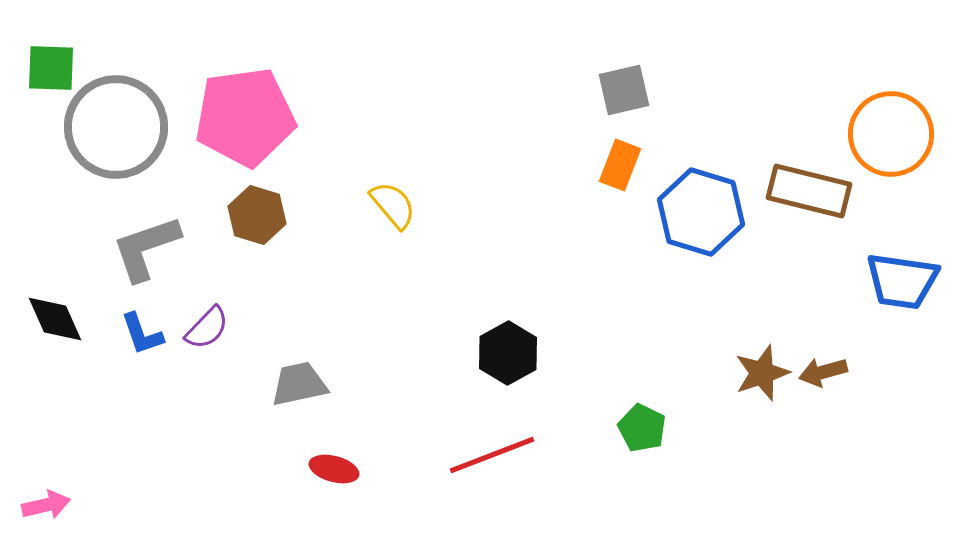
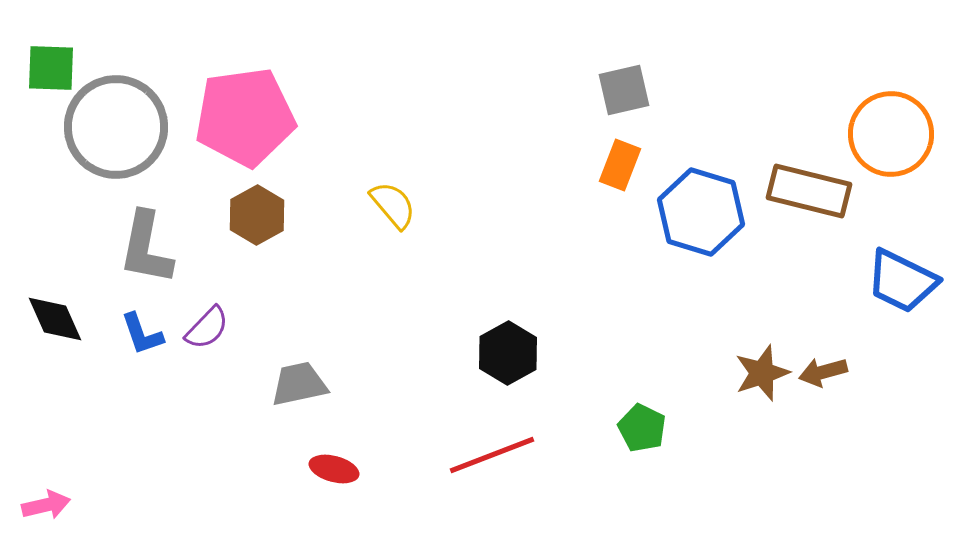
brown hexagon: rotated 14 degrees clockwise
gray L-shape: rotated 60 degrees counterclockwise
blue trapezoid: rotated 18 degrees clockwise
